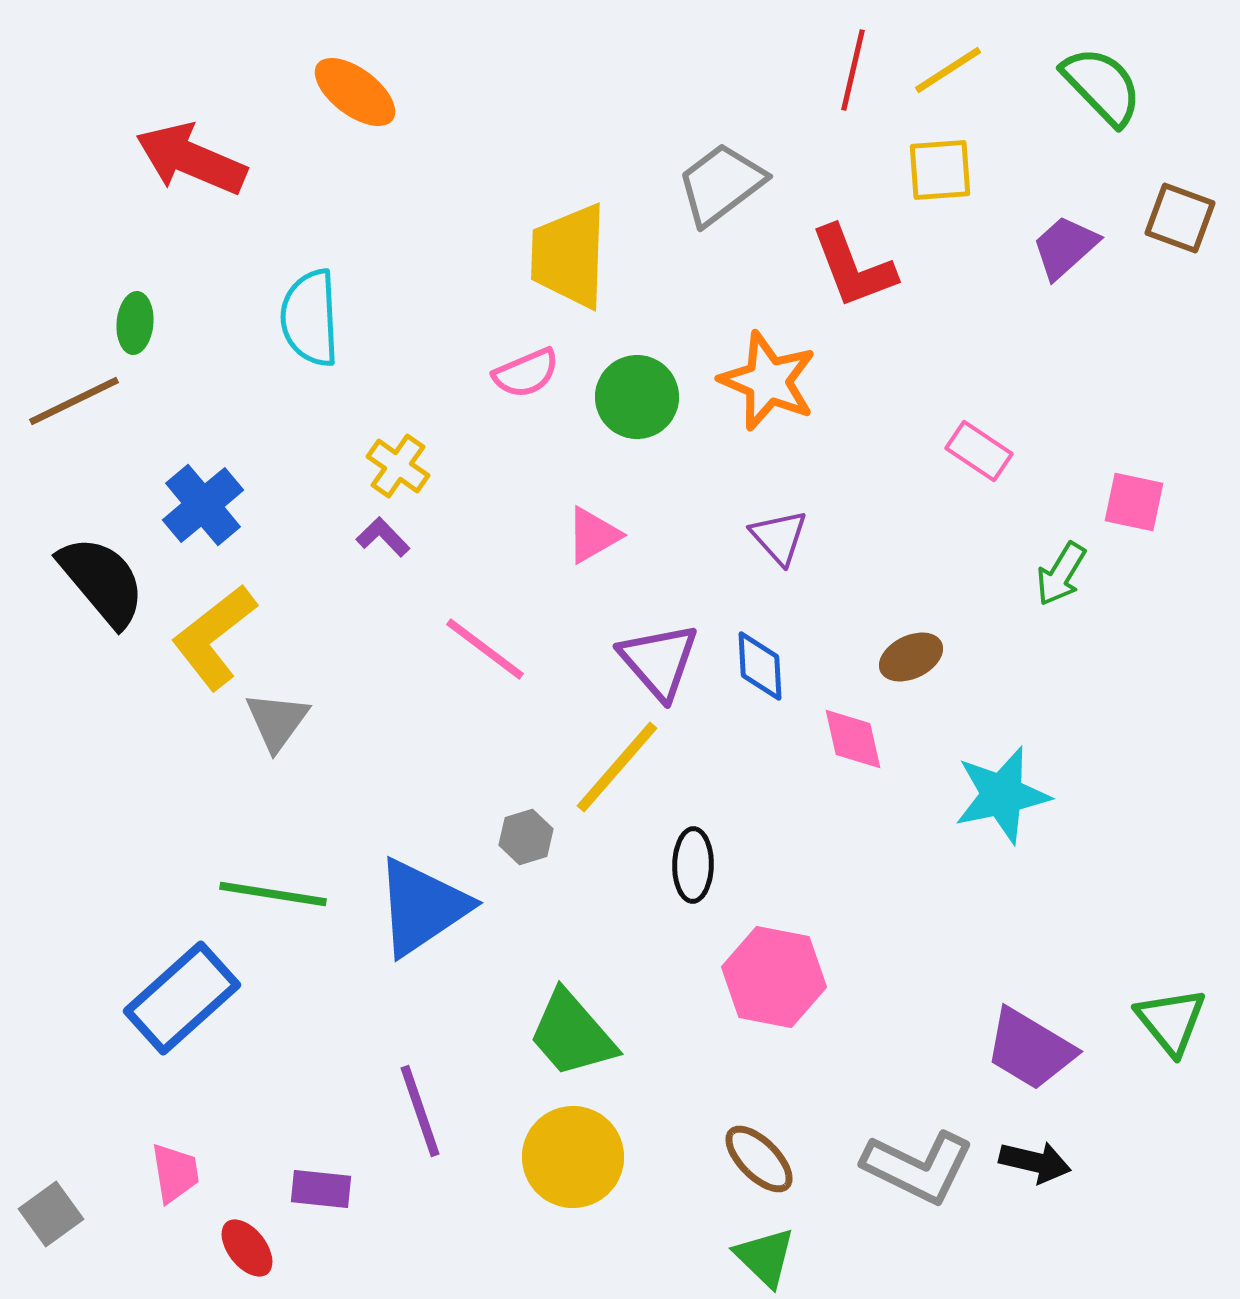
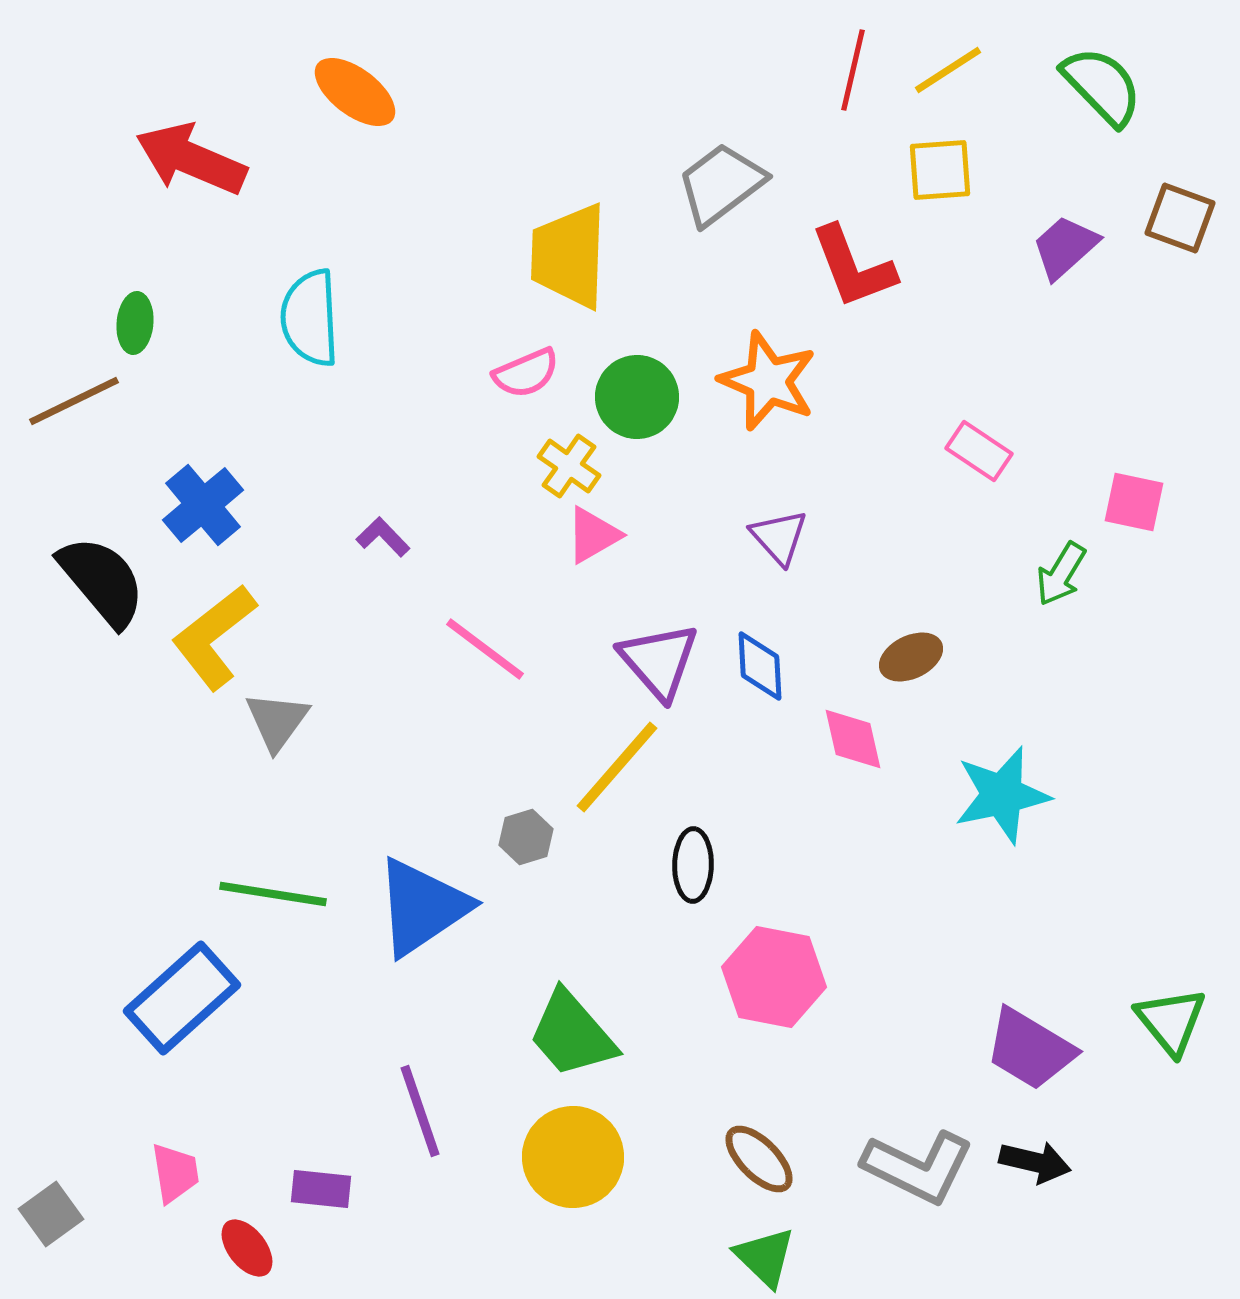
yellow cross at (398, 466): moved 171 px right
